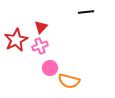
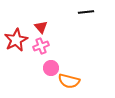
red triangle: rotated 24 degrees counterclockwise
pink cross: moved 1 px right
pink circle: moved 1 px right
